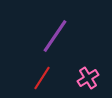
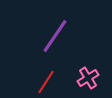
red line: moved 4 px right, 4 px down
